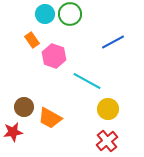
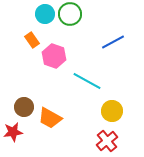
yellow circle: moved 4 px right, 2 px down
